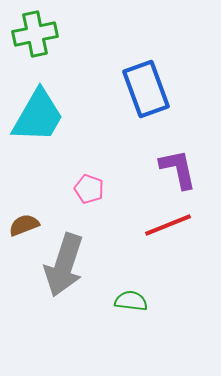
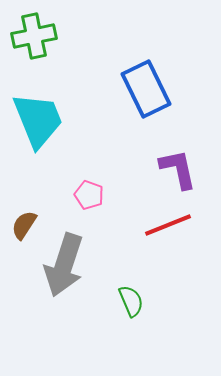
green cross: moved 1 px left, 2 px down
blue rectangle: rotated 6 degrees counterclockwise
cyan trapezoid: moved 4 px down; rotated 52 degrees counterclockwise
pink pentagon: moved 6 px down
brown semicircle: rotated 36 degrees counterclockwise
green semicircle: rotated 60 degrees clockwise
